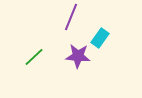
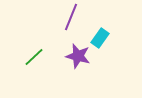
purple star: rotated 10 degrees clockwise
